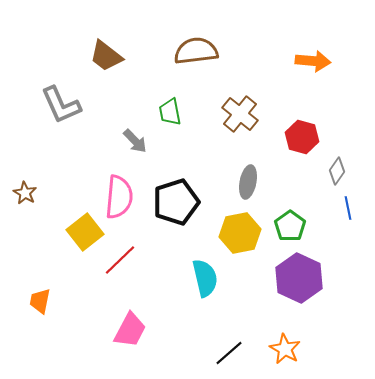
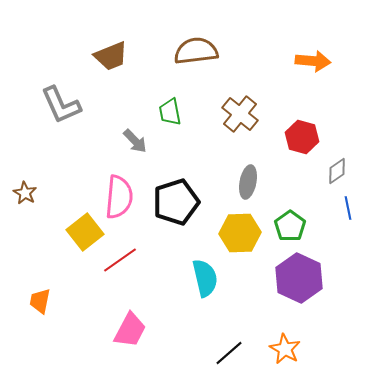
brown trapezoid: moved 5 px right; rotated 60 degrees counterclockwise
gray diamond: rotated 20 degrees clockwise
yellow hexagon: rotated 9 degrees clockwise
red line: rotated 9 degrees clockwise
